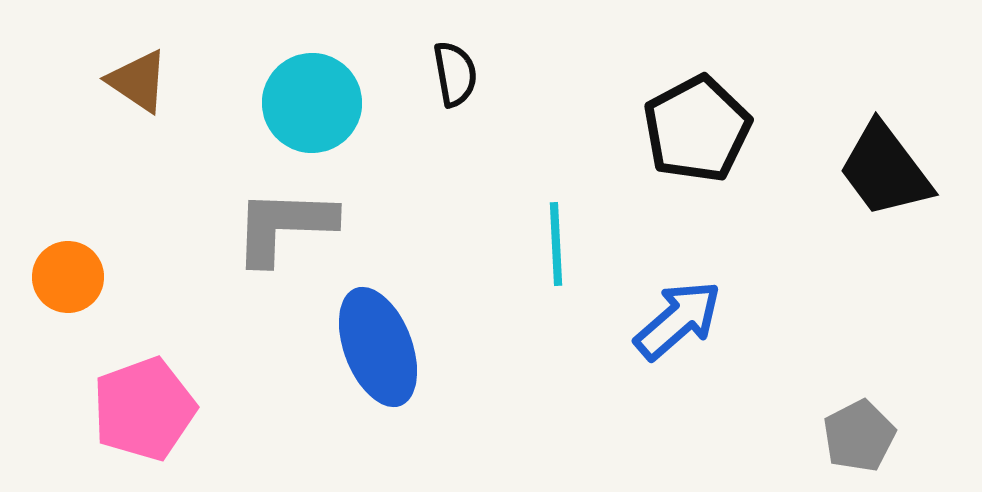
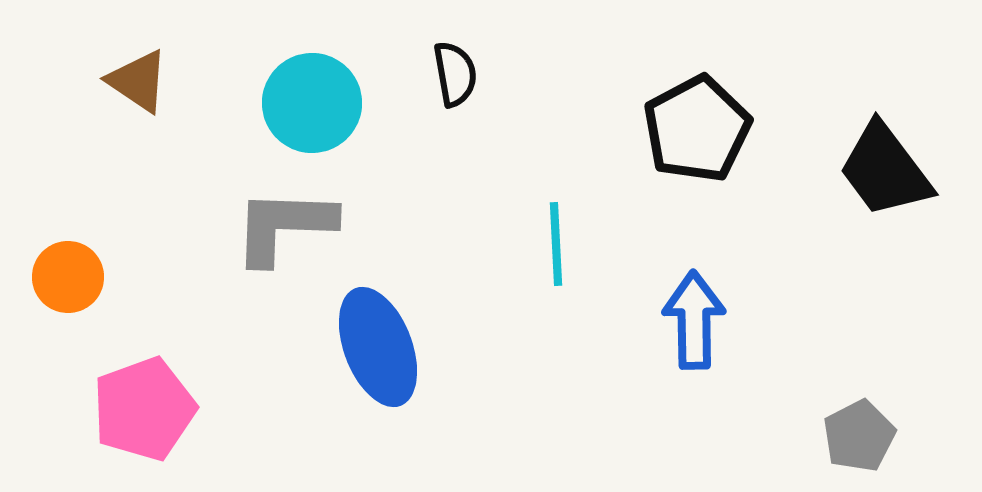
blue arrow: moved 16 px right; rotated 50 degrees counterclockwise
